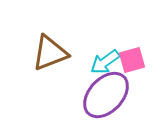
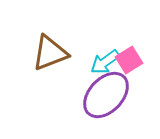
pink square: moved 3 px left; rotated 16 degrees counterclockwise
